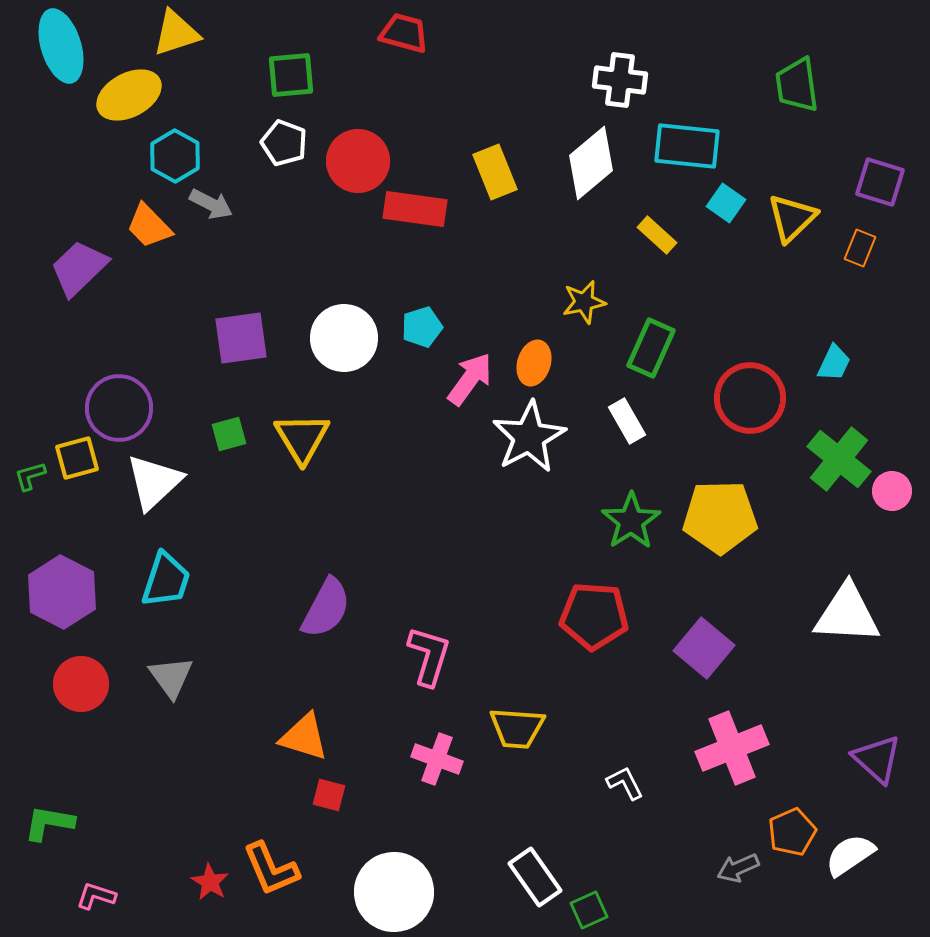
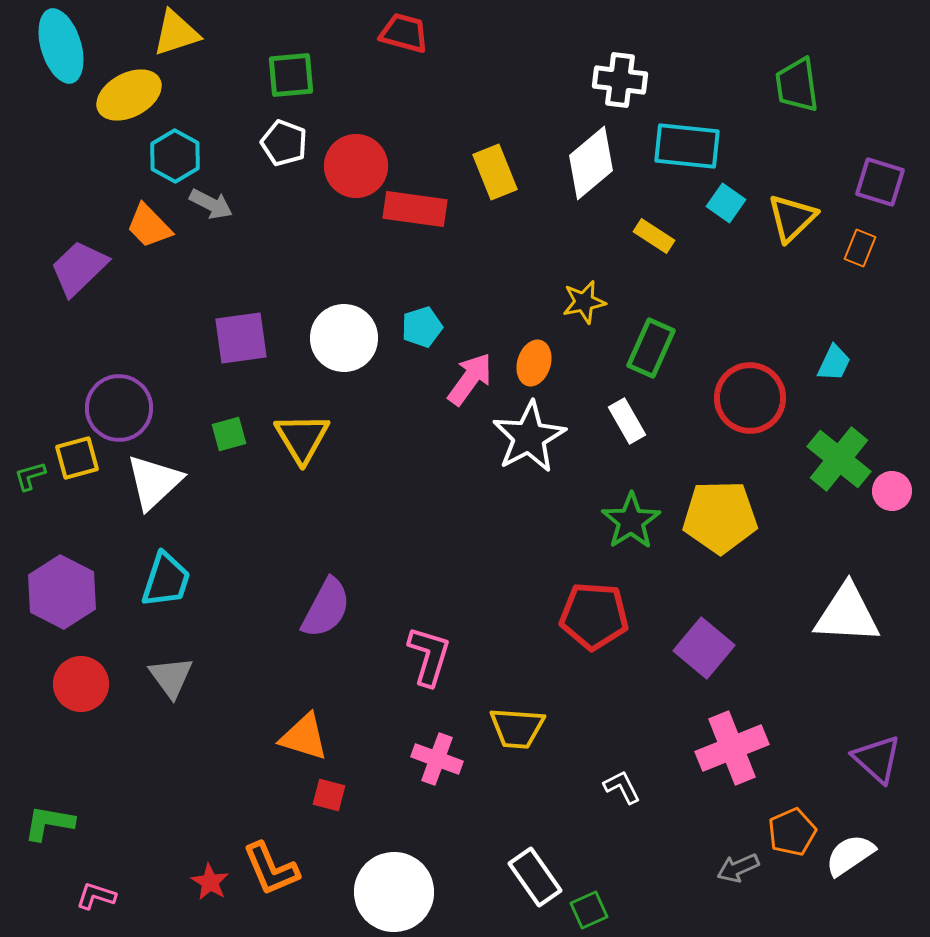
red circle at (358, 161): moved 2 px left, 5 px down
yellow rectangle at (657, 235): moved 3 px left, 1 px down; rotated 9 degrees counterclockwise
white L-shape at (625, 783): moved 3 px left, 4 px down
